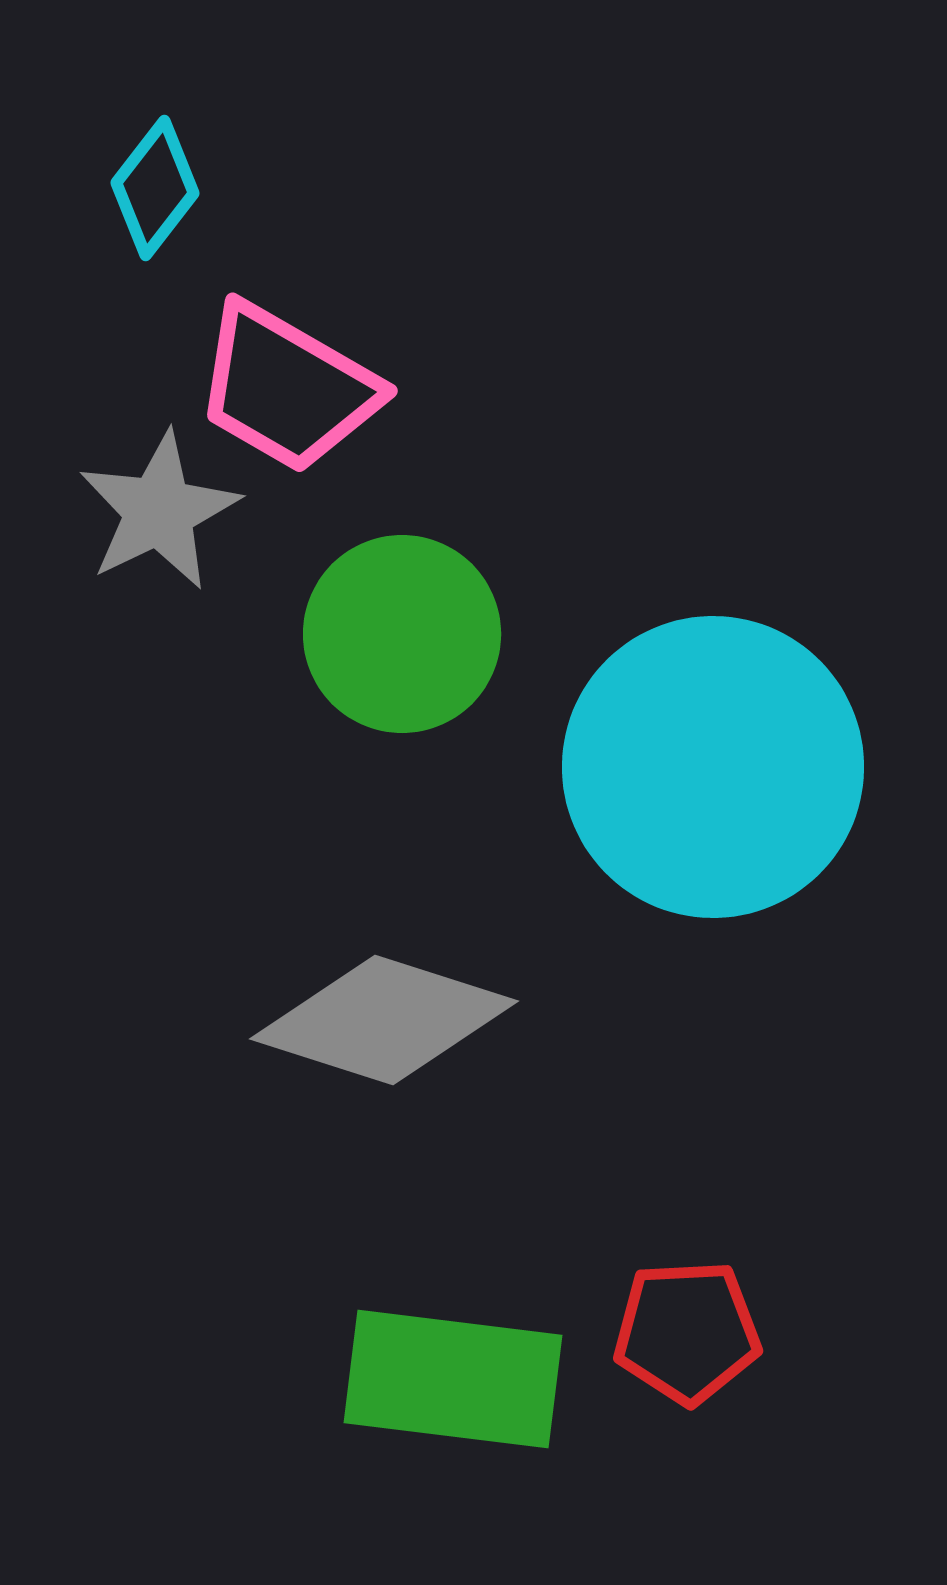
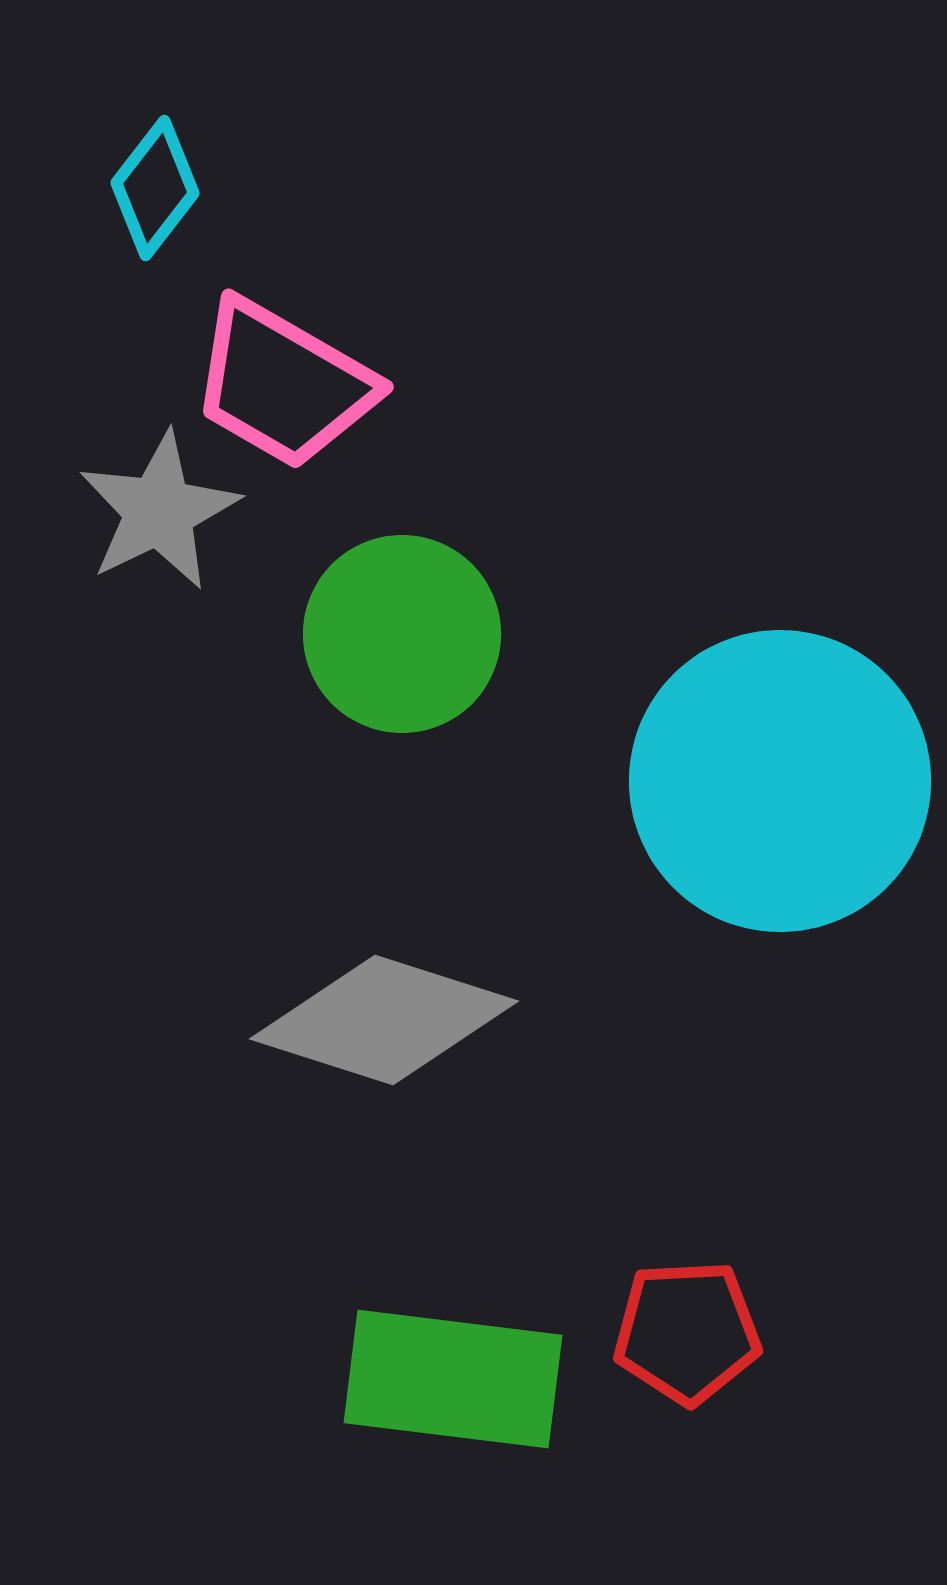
pink trapezoid: moved 4 px left, 4 px up
cyan circle: moved 67 px right, 14 px down
